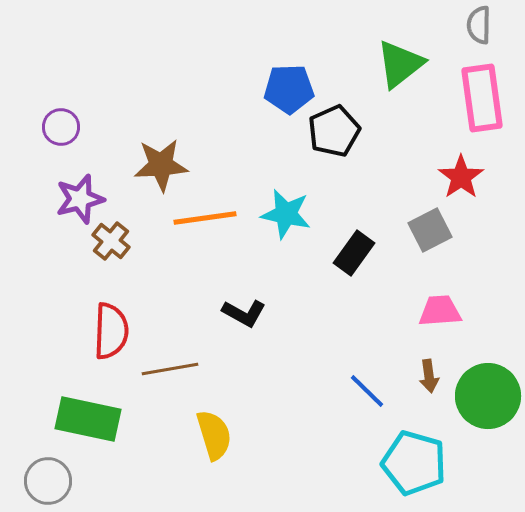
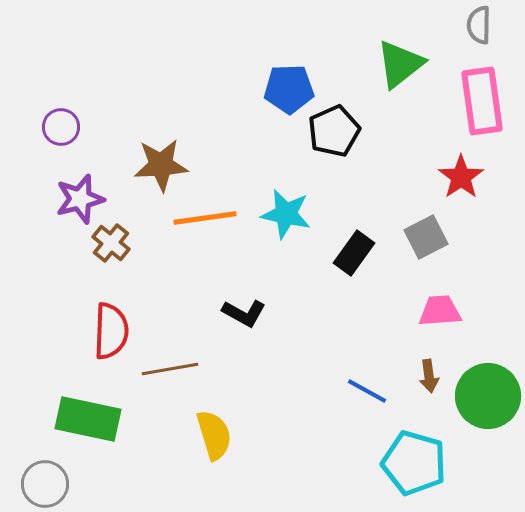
pink rectangle: moved 3 px down
gray square: moved 4 px left, 7 px down
brown cross: moved 2 px down
blue line: rotated 15 degrees counterclockwise
gray circle: moved 3 px left, 3 px down
